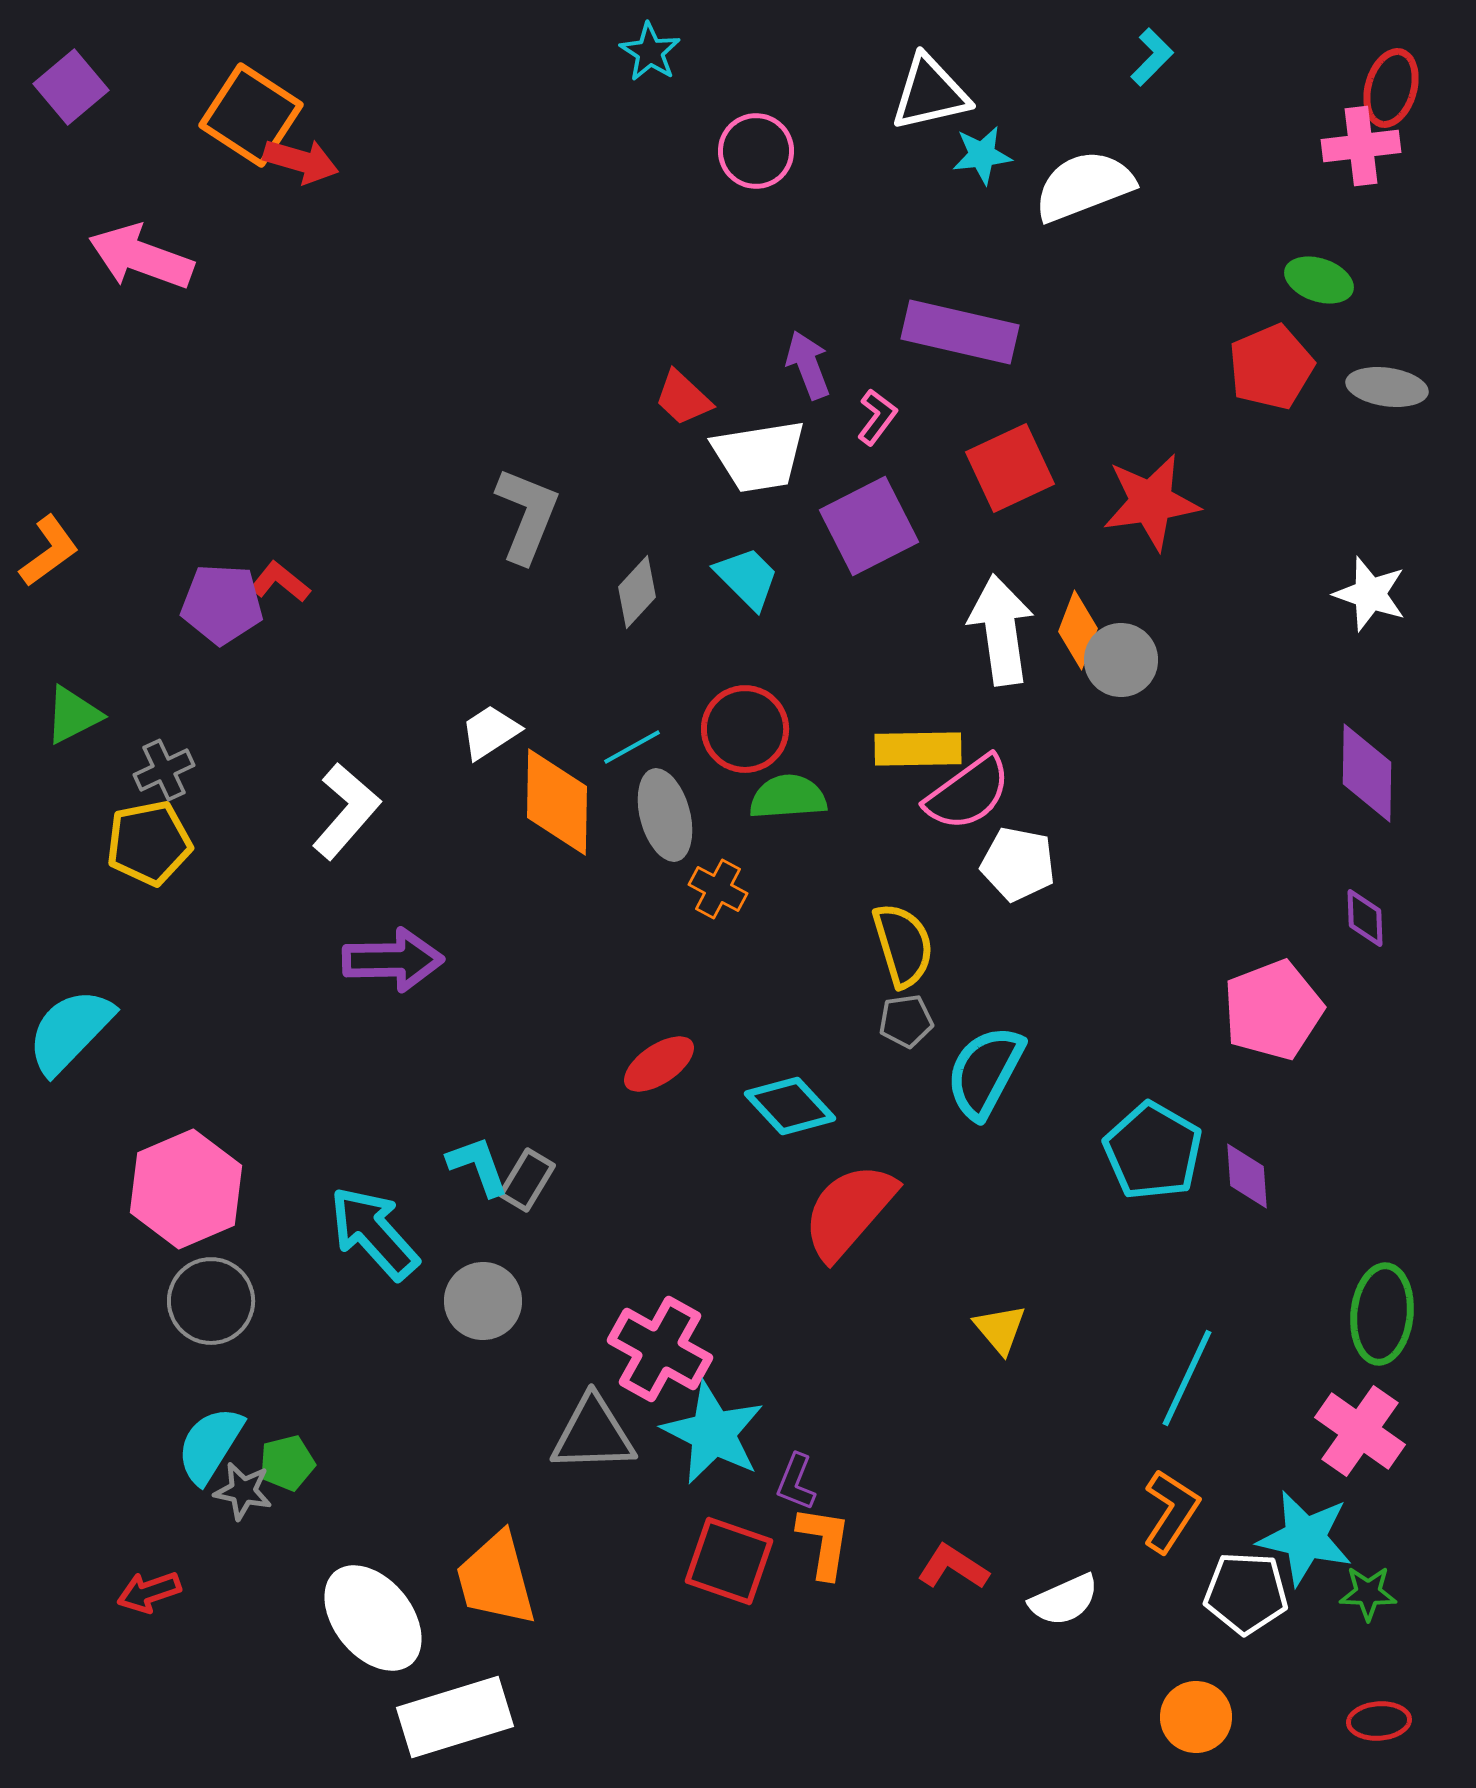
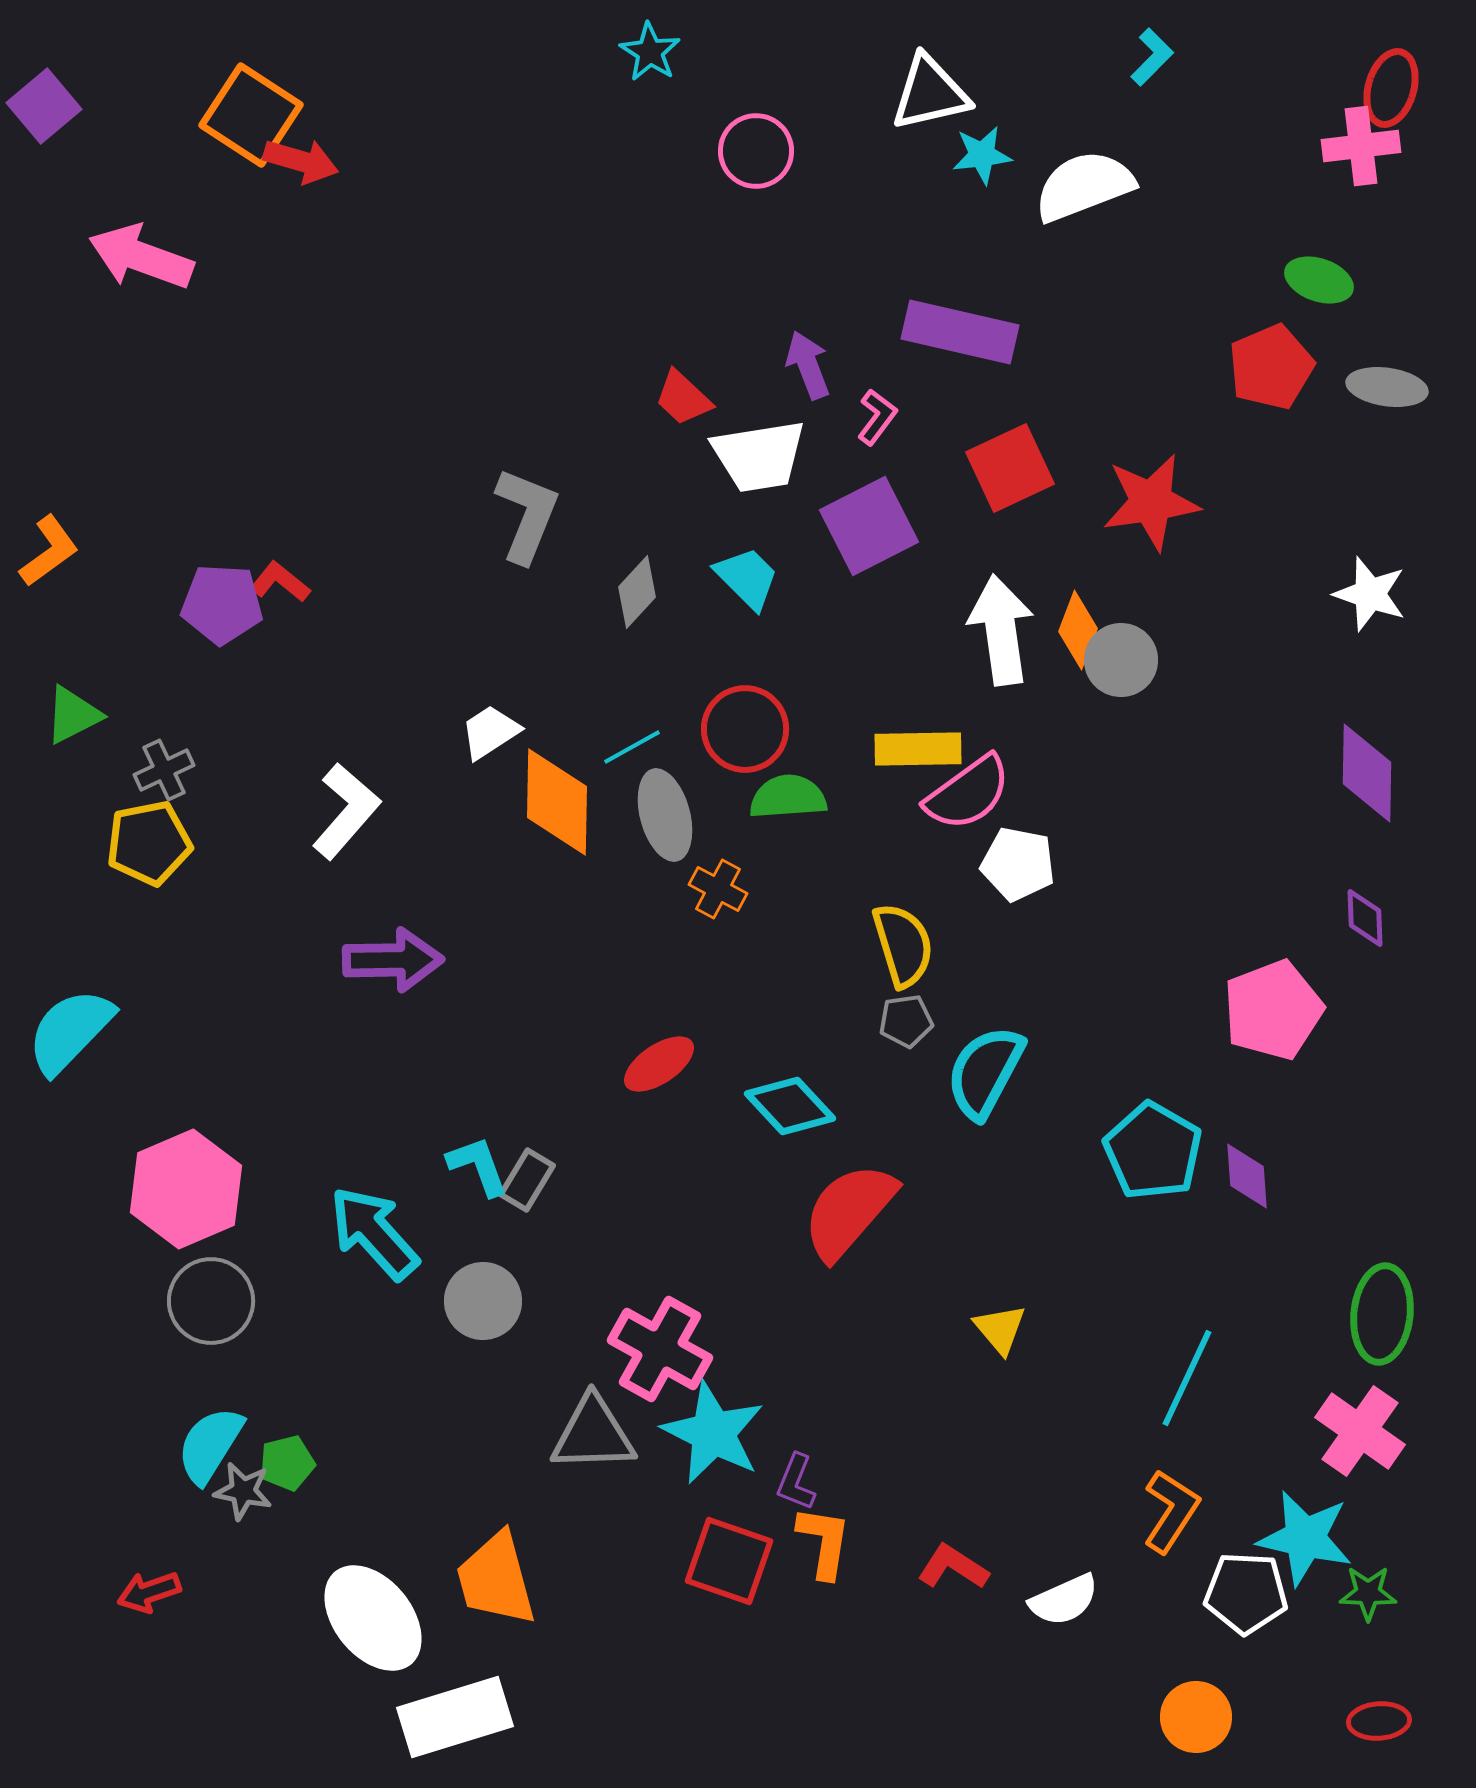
purple square at (71, 87): moved 27 px left, 19 px down
